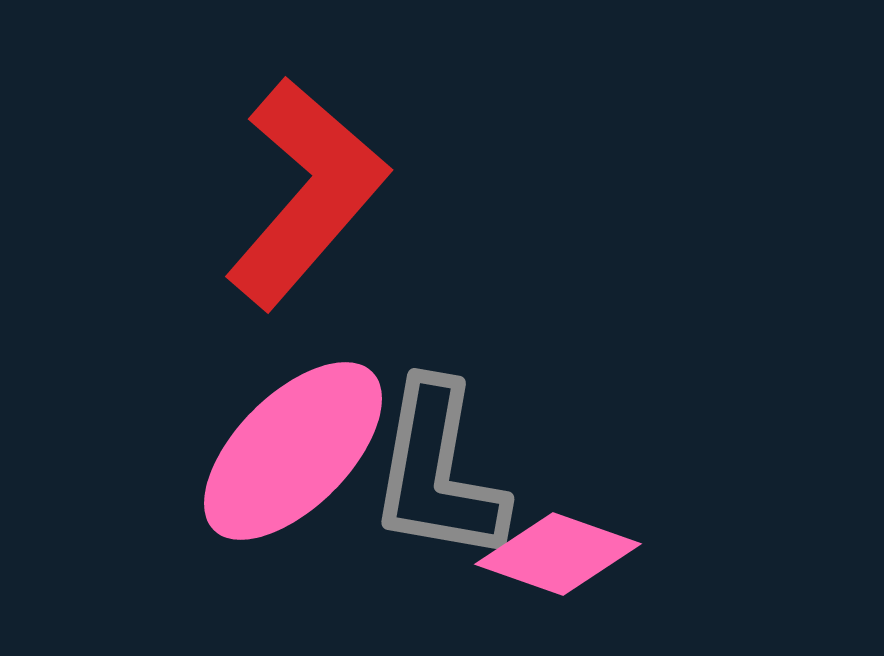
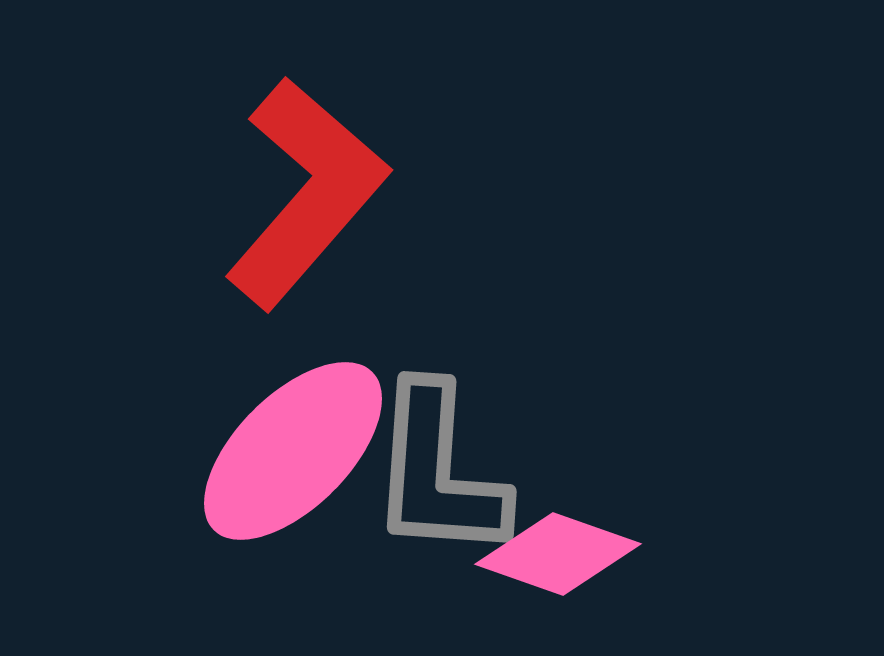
gray L-shape: rotated 6 degrees counterclockwise
